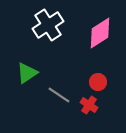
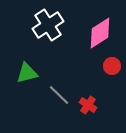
green triangle: rotated 20 degrees clockwise
red circle: moved 14 px right, 16 px up
gray line: rotated 10 degrees clockwise
red cross: moved 1 px left
